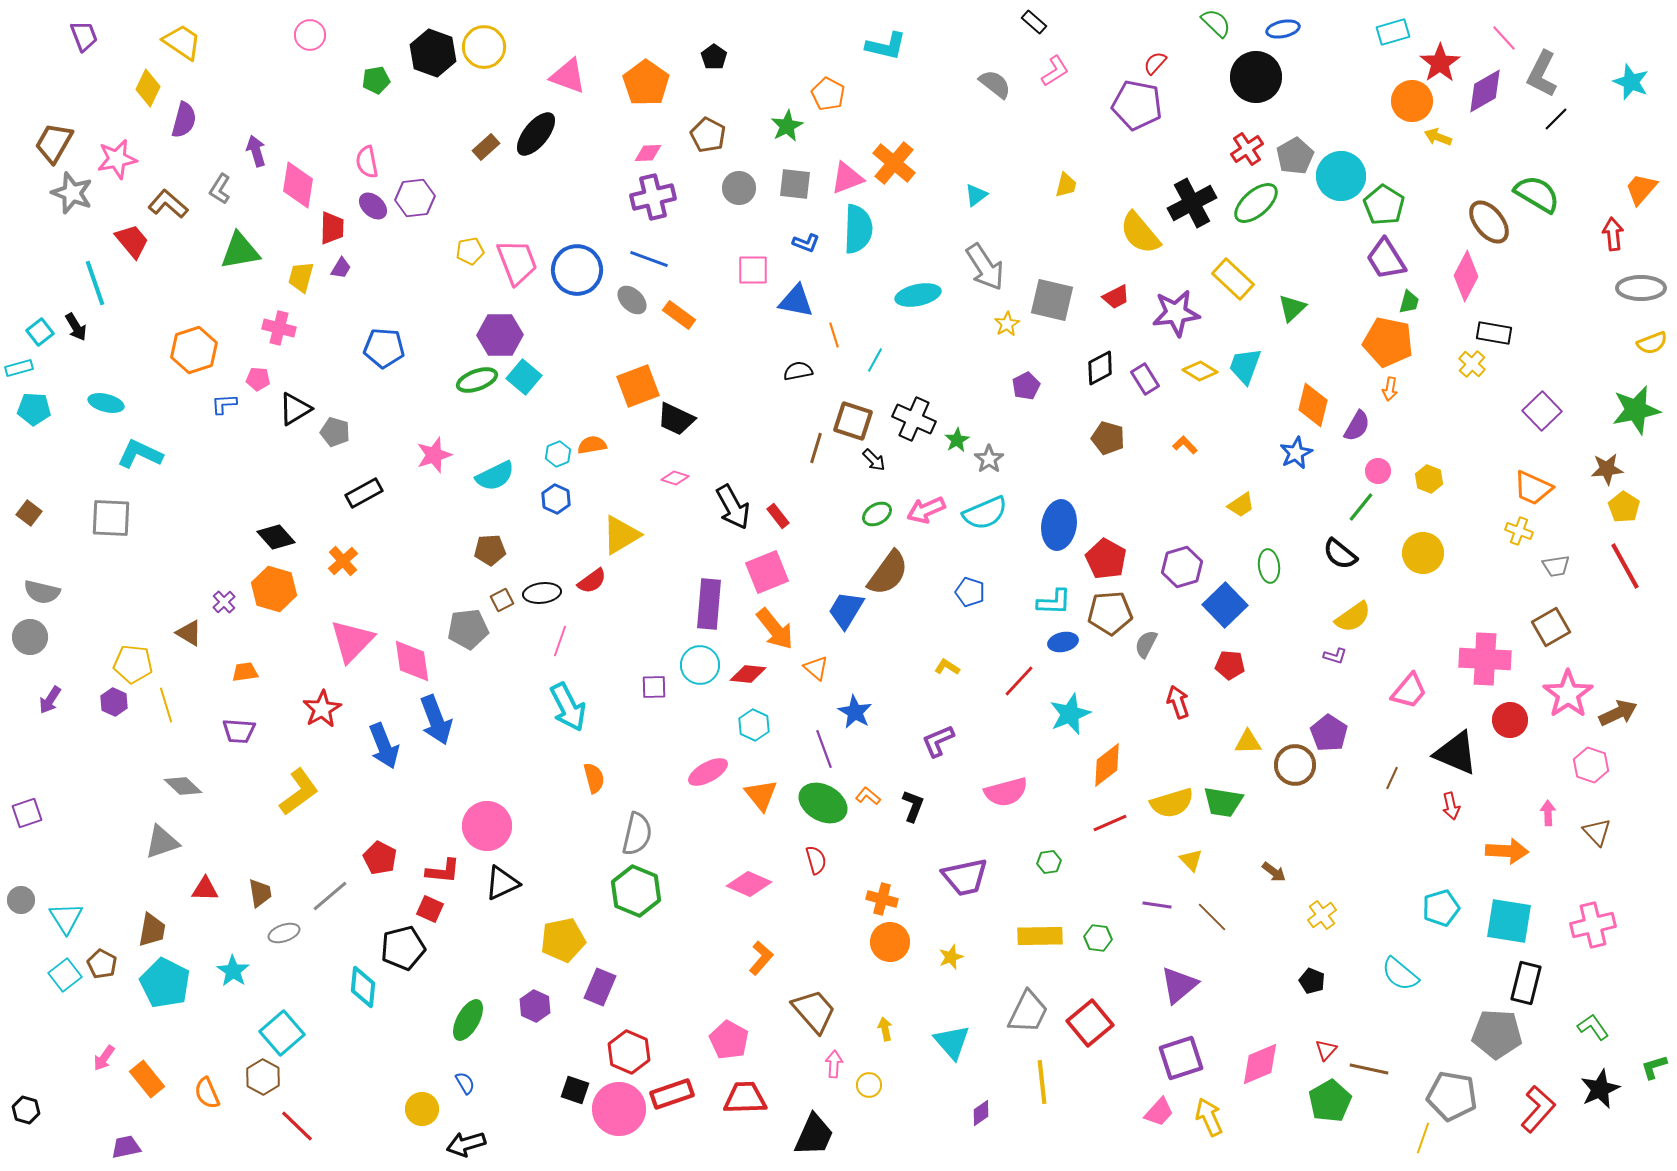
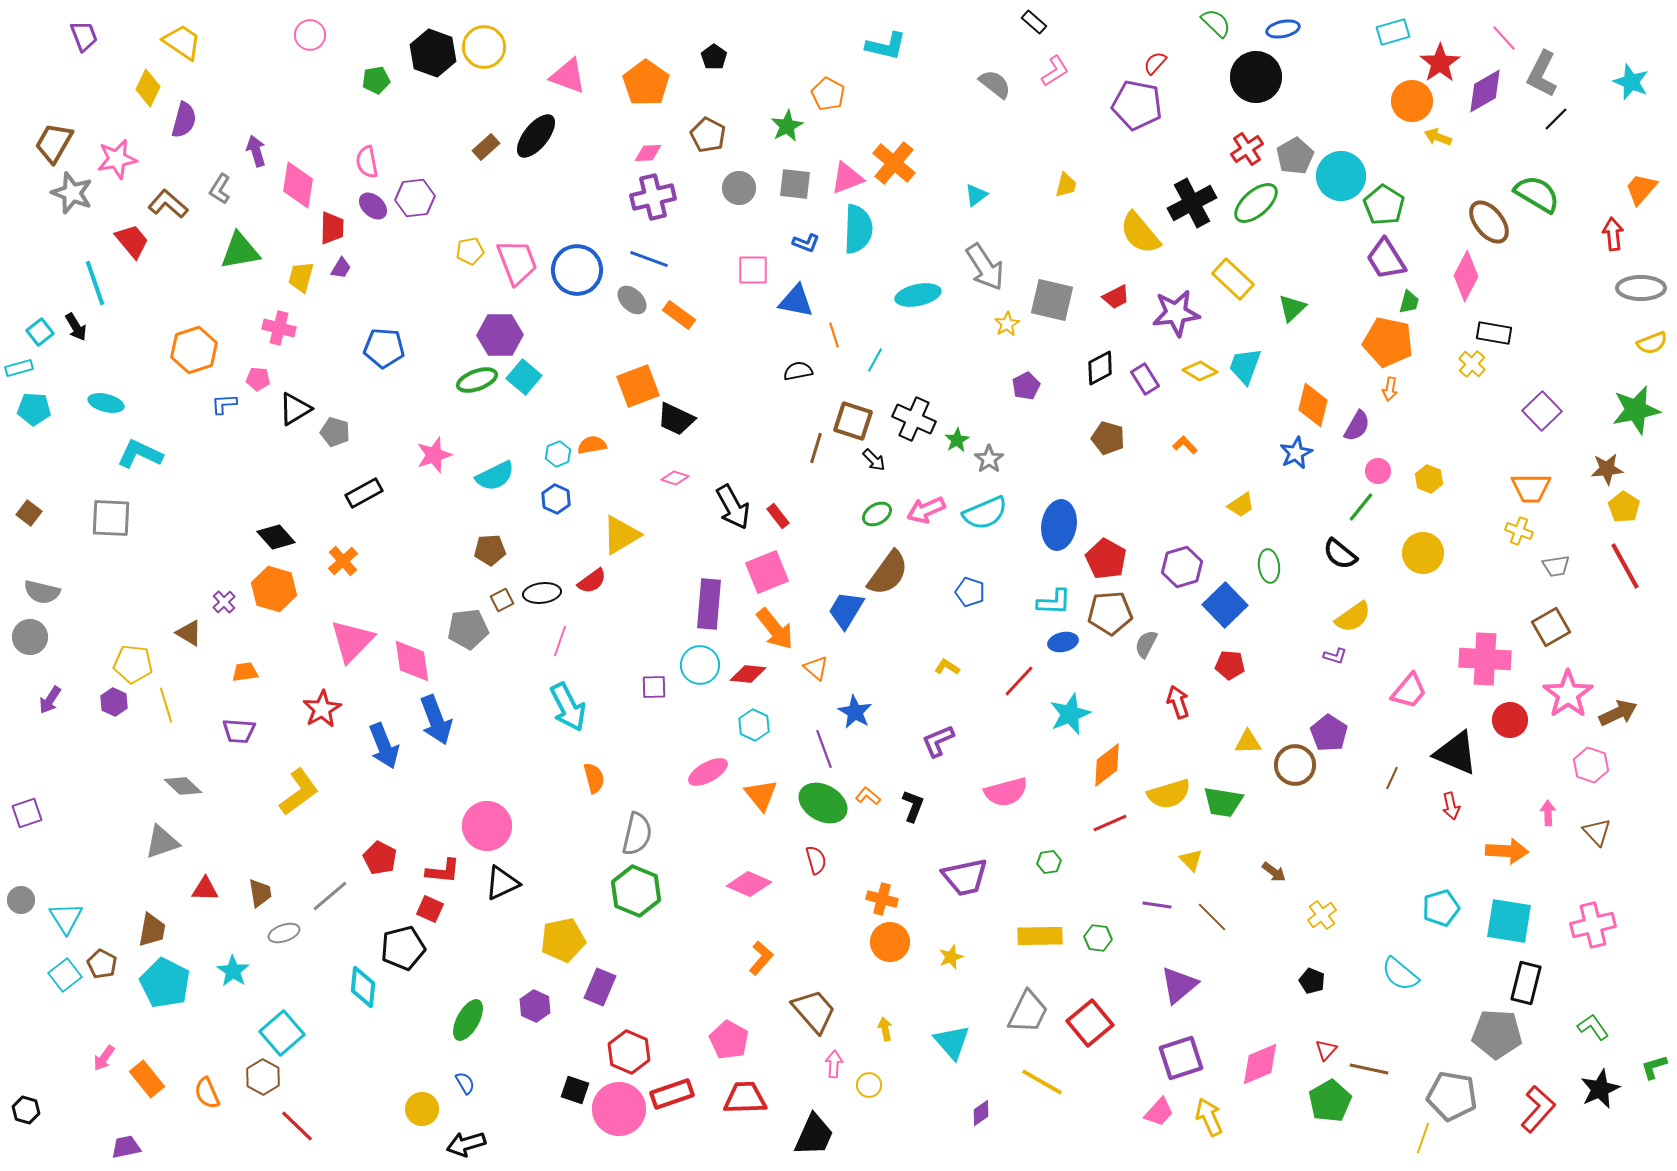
black ellipse at (536, 134): moved 2 px down
orange trapezoid at (1533, 488): moved 2 px left; rotated 24 degrees counterclockwise
yellow semicircle at (1172, 803): moved 3 px left, 9 px up
yellow line at (1042, 1082): rotated 54 degrees counterclockwise
